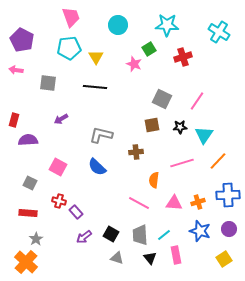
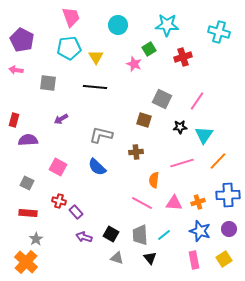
cyan cross at (219, 32): rotated 15 degrees counterclockwise
brown square at (152, 125): moved 8 px left, 5 px up; rotated 28 degrees clockwise
gray square at (30, 183): moved 3 px left
pink line at (139, 203): moved 3 px right
purple arrow at (84, 237): rotated 56 degrees clockwise
pink rectangle at (176, 255): moved 18 px right, 5 px down
